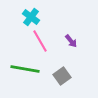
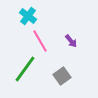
cyan cross: moved 3 px left, 1 px up
green line: rotated 64 degrees counterclockwise
